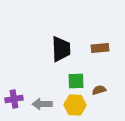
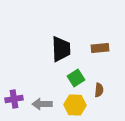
green square: moved 3 px up; rotated 30 degrees counterclockwise
brown semicircle: rotated 112 degrees clockwise
